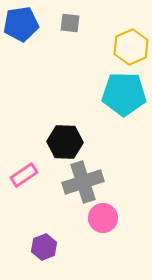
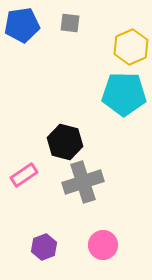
blue pentagon: moved 1 px right, 1 px down
black hexagon: rotated 12 degrees clockwise
pink circle: moved 27 px down
